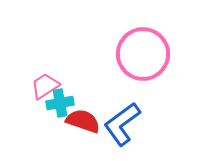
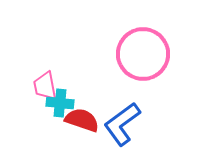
pink trapezoid: rotated 68 degrees counterclockwise
cyan cross: rotated 16 degrees clockwise
red semicircle: moved 1 px left, 1 px up
